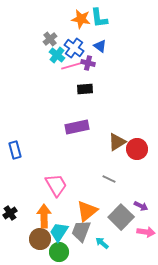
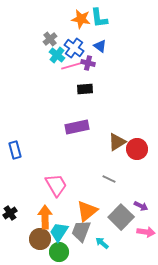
orange arrow: moved 1 px right, 1 px down
